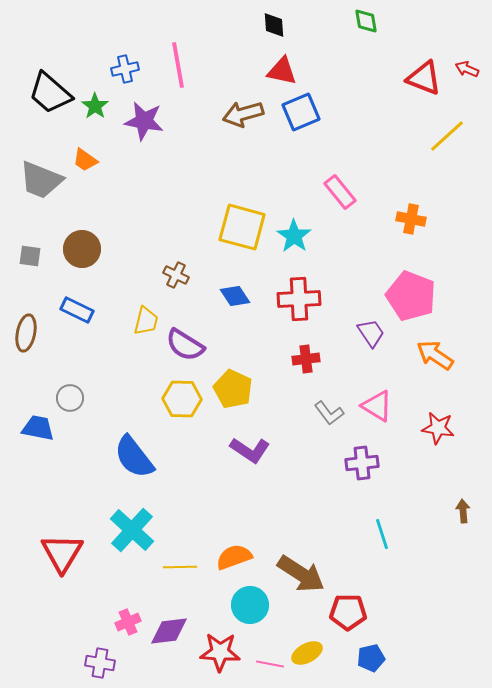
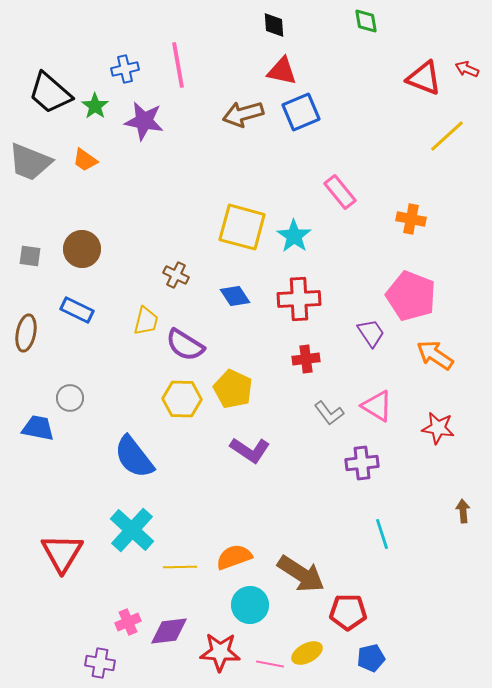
gray trapezoid at (41, 180): moved 11 px left, 18 px up
